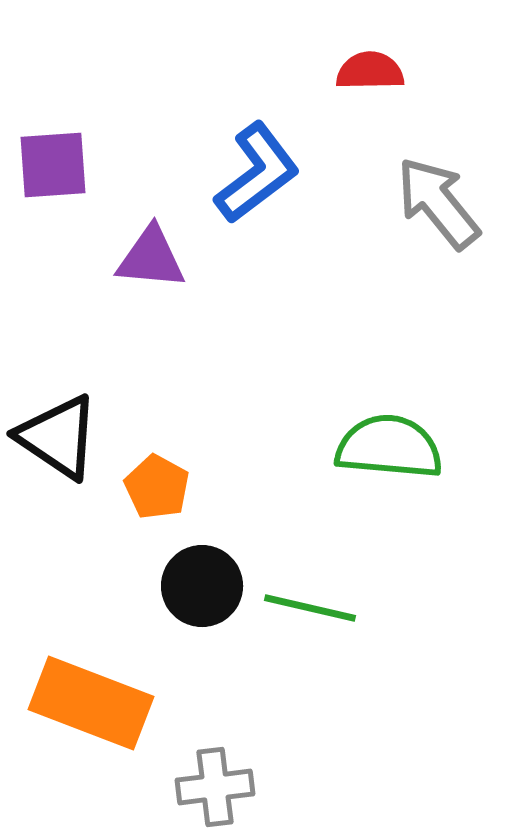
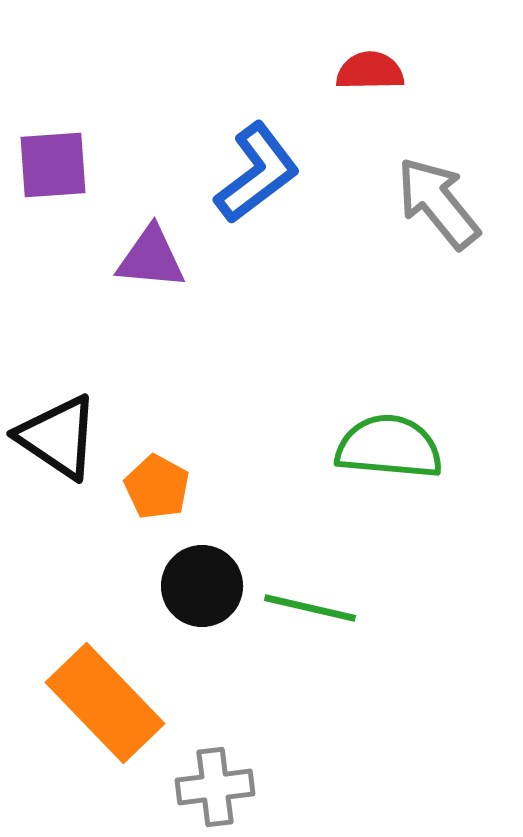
orange rectangle: moved 14 px right; rotated 25 degrees clockwise
